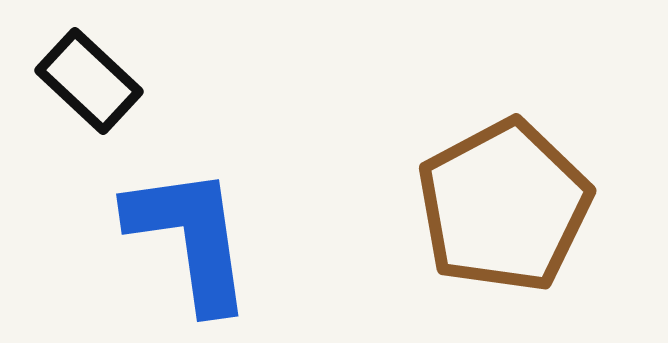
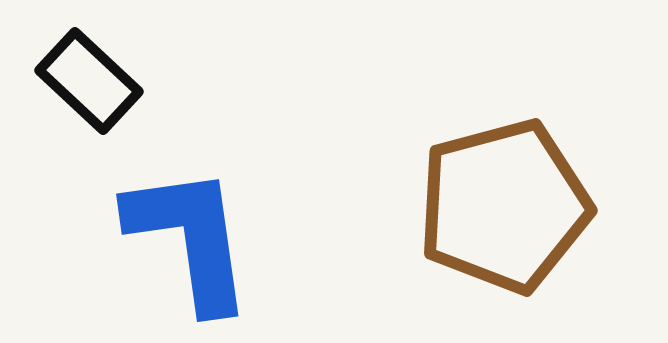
brown pentagon: rotated 13 degrees clockwise
